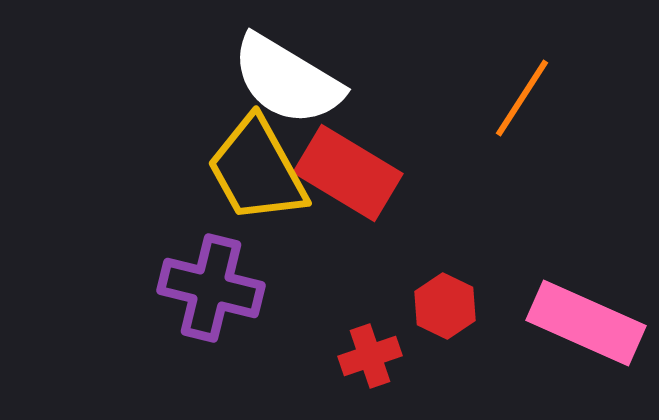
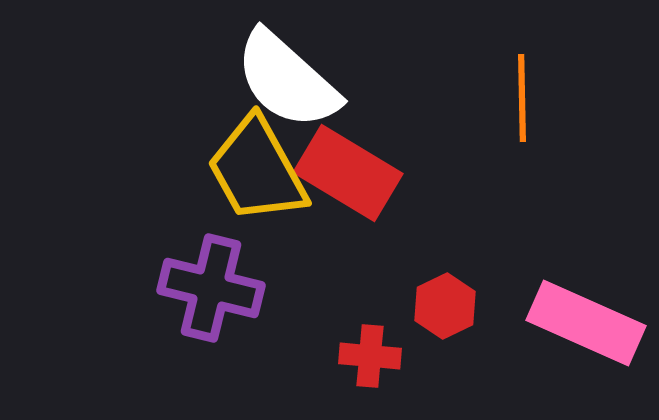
white semicircle: rotated 11 degrees clockwise
orange line: rotated 34 degrees counterclockwise
red hexagon: rotated 8 degrees clockwise
red cross: rotated 24 degrees clockwise
